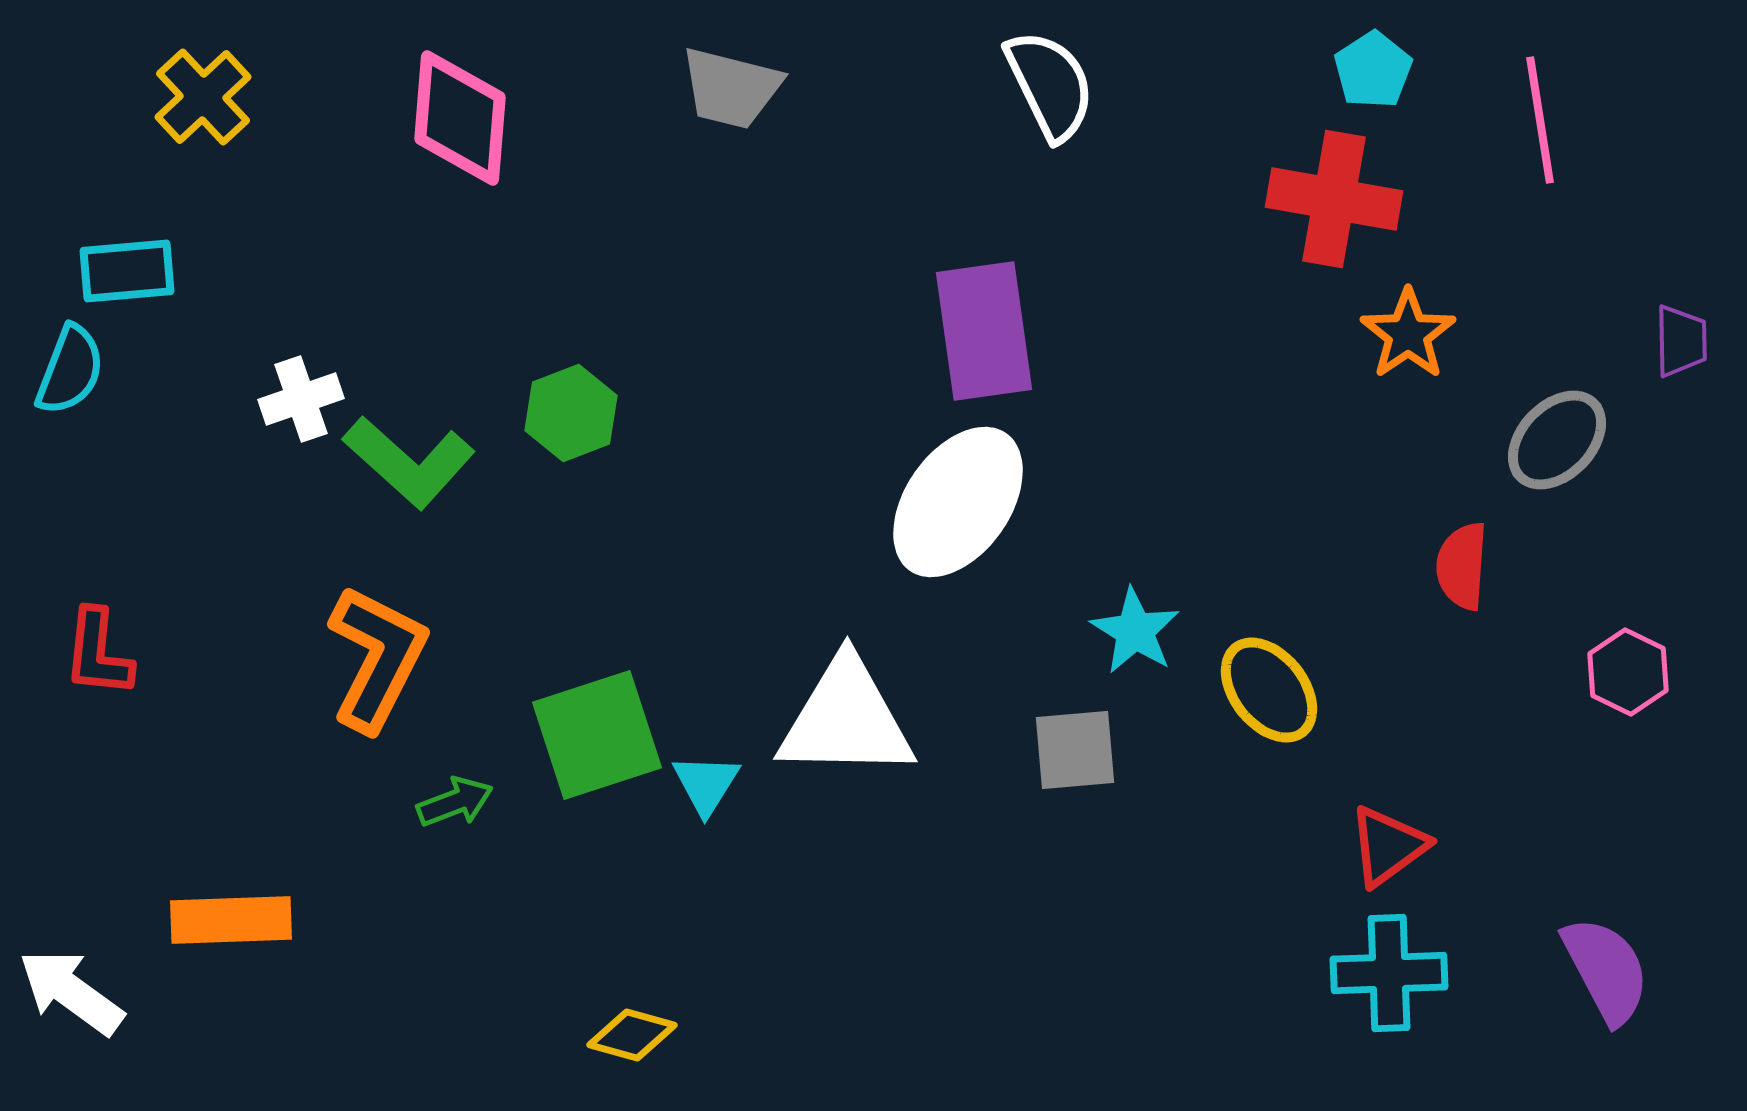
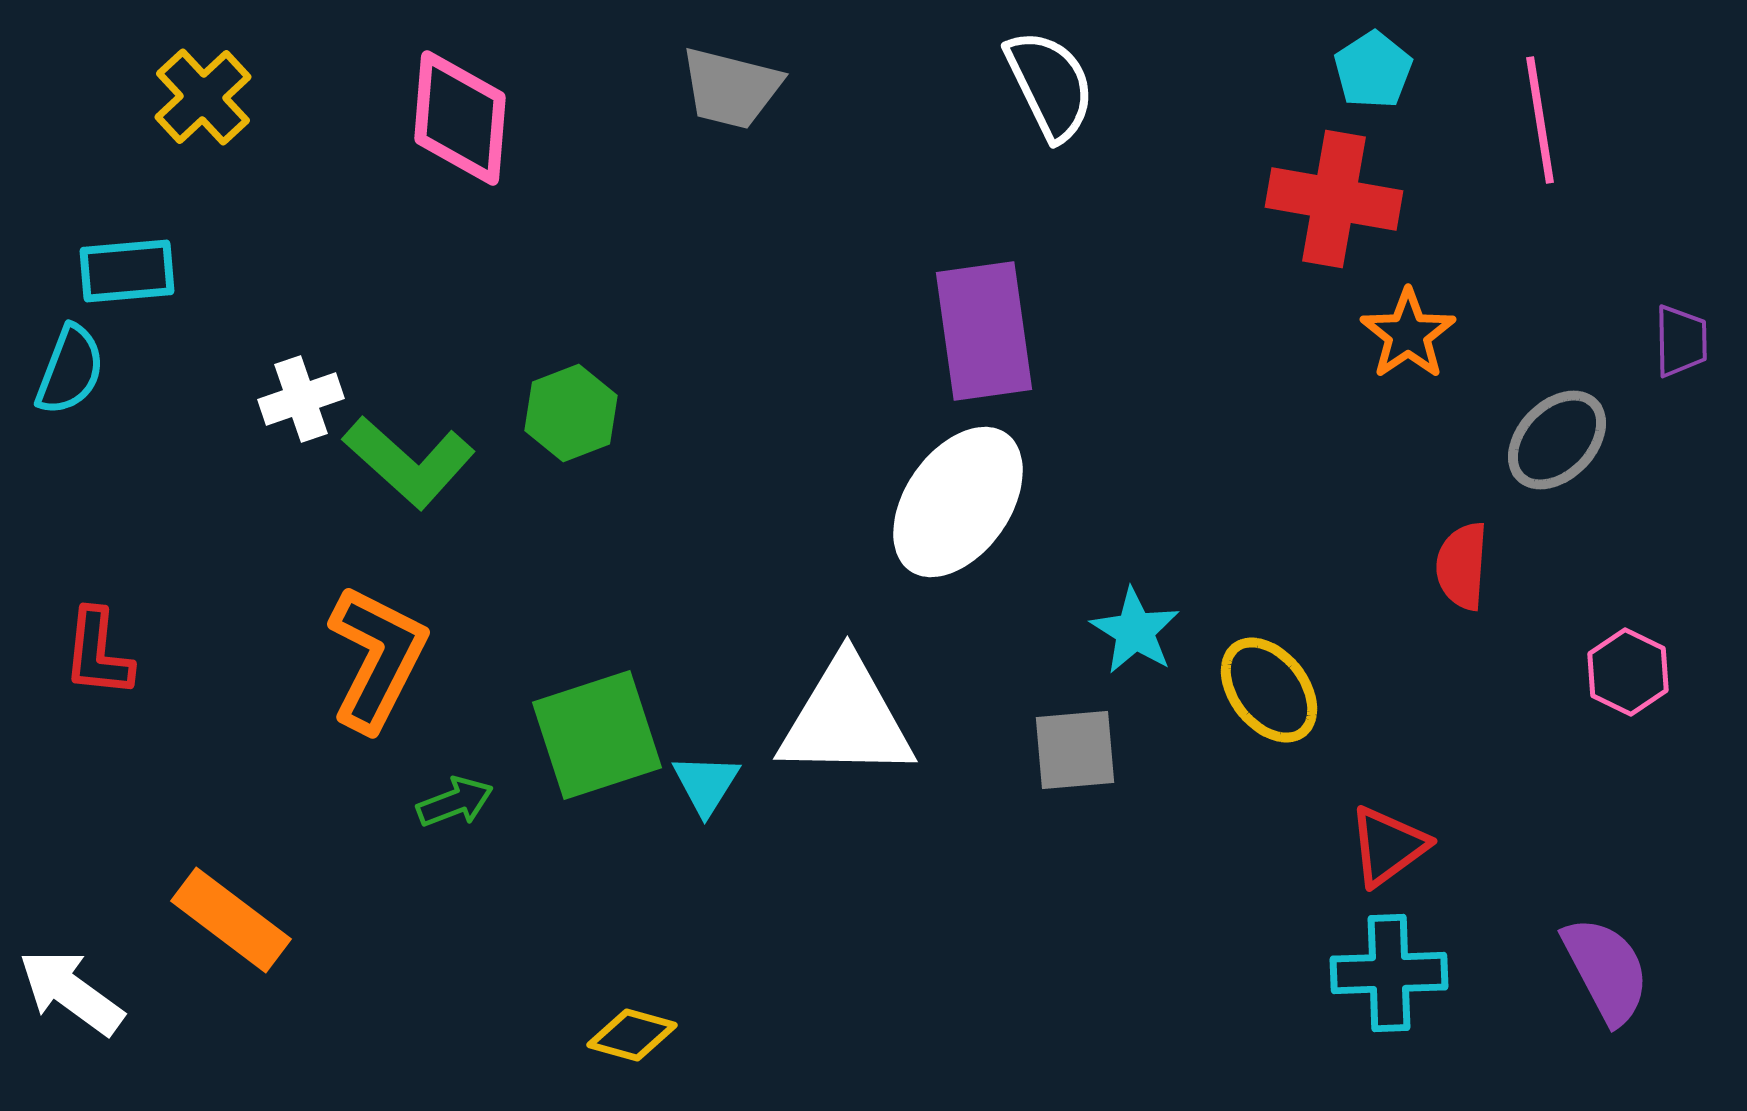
orange rectangle: rotated 39 degrees clockwise
